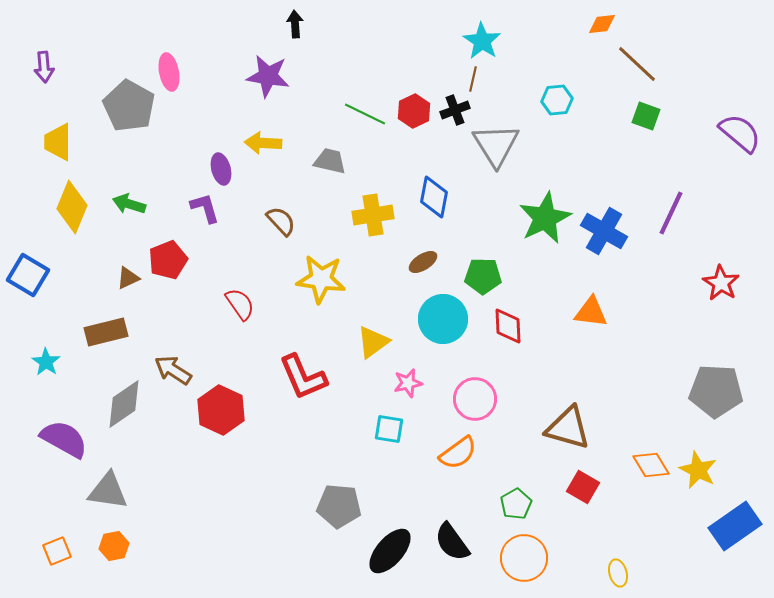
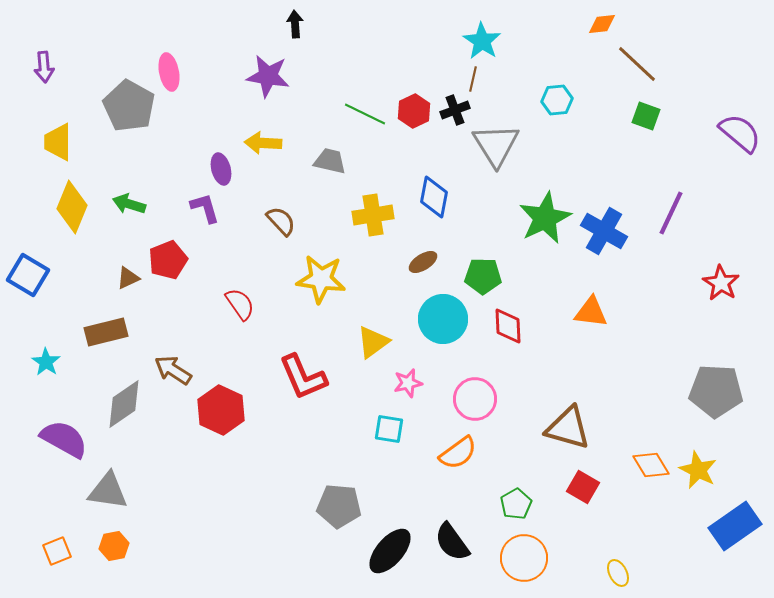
yellow ellipse at (618, 573): rotated 12 degrees counterclockwise
